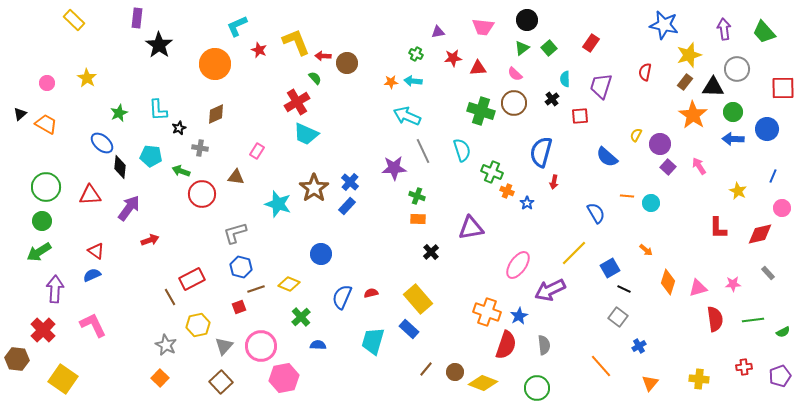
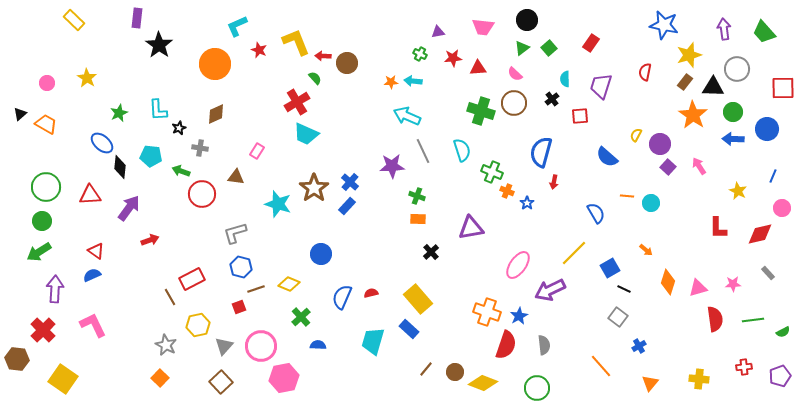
green cross at (416, 54): moved 4 px right
purple star at (394, 168): moved 2 px left, 2 px up
